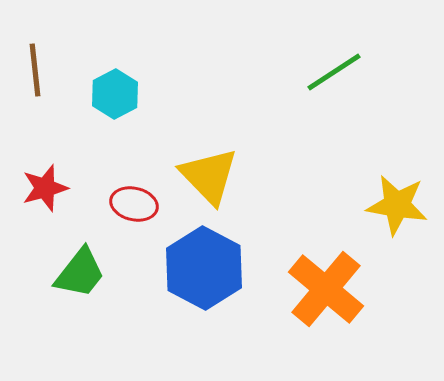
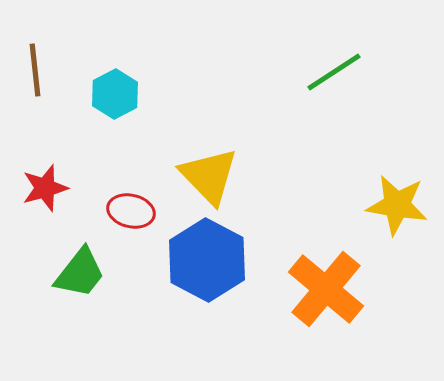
red ellipse: moved 3 px left, 7 px down
blue hexagon: moved 3 px right, 8 px up
